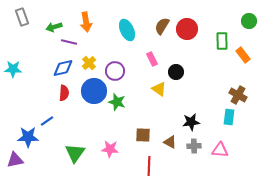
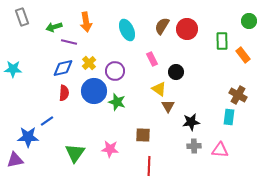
brown triangle: moved 2 px left, 36 px up; rotated 32 degrees clockwise
